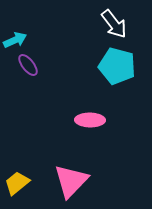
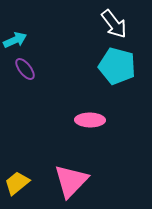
purple ellipse: moved 3 px left, 4 px down
